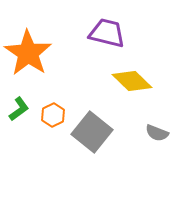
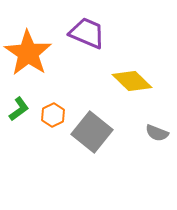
purple trapezoid: moved 20 px left; rotated 9 degrees clockwise
